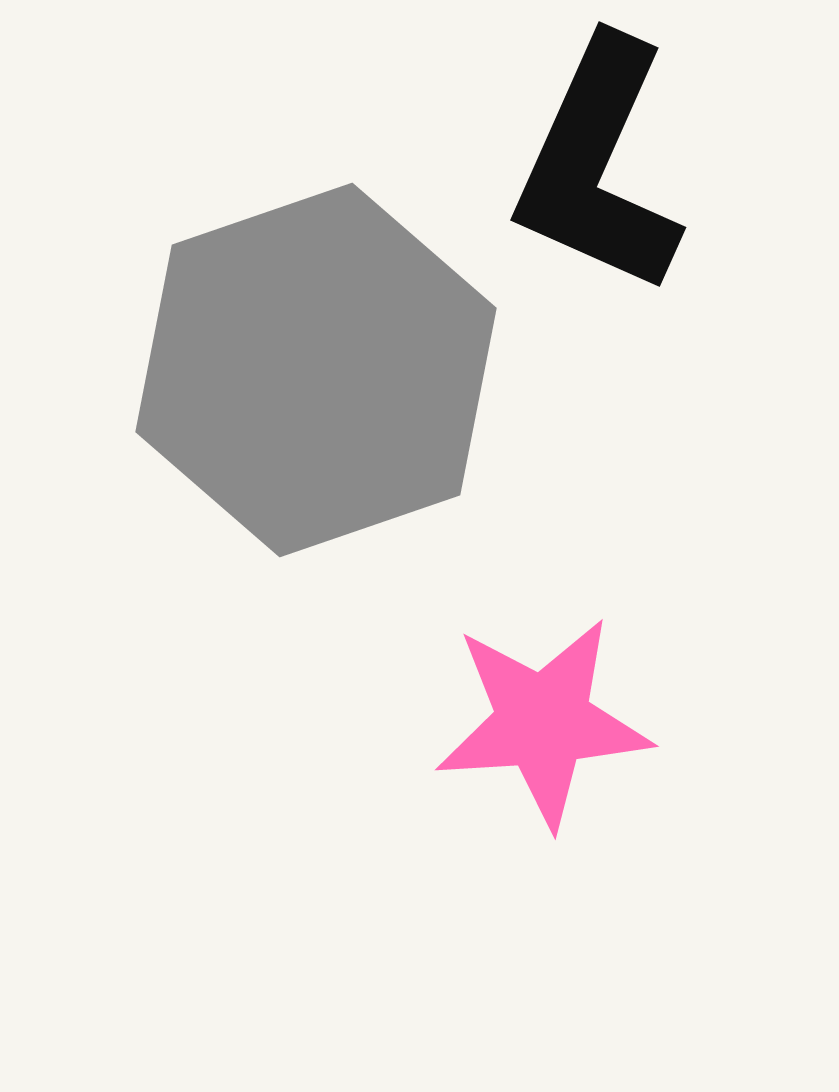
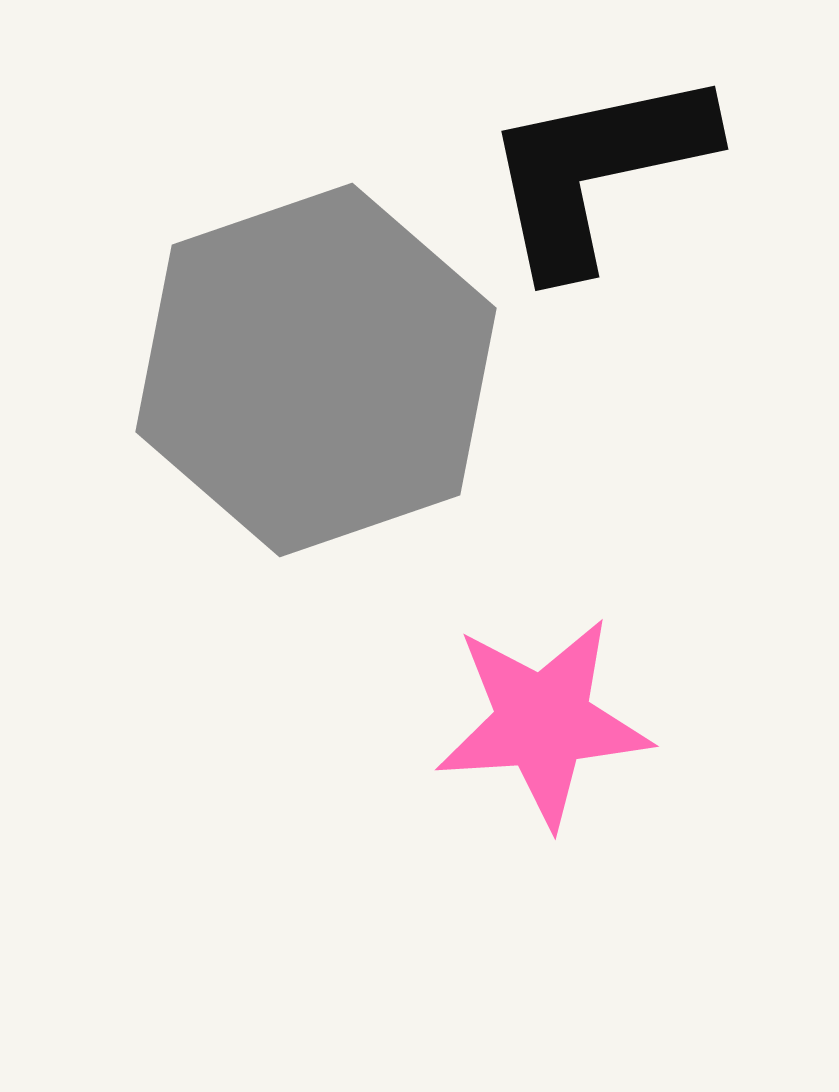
black L-shape: moved 1 px left, 4 px down; rotated 54 degrees clockwise
